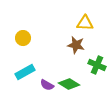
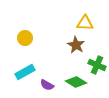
yellow circle: moved 2 px right
brown star: rotated 18 degrees clockwise
green diamond: moved 7 px right, 2 px up
